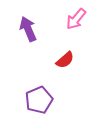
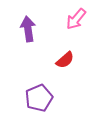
purple arrow: rotated 15 degrees clockwise
purple pentagon: moved 2 px up
